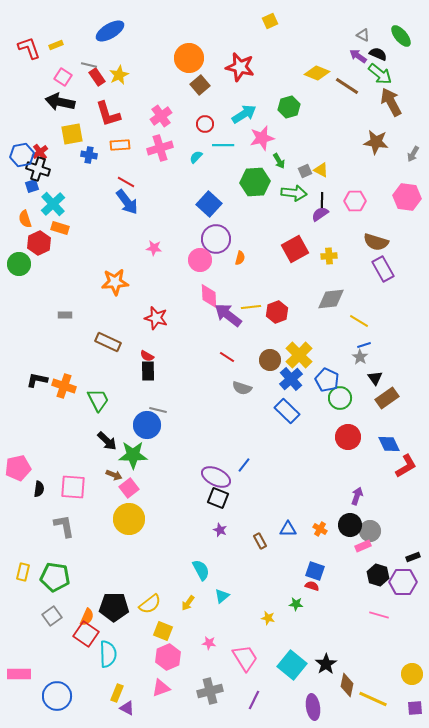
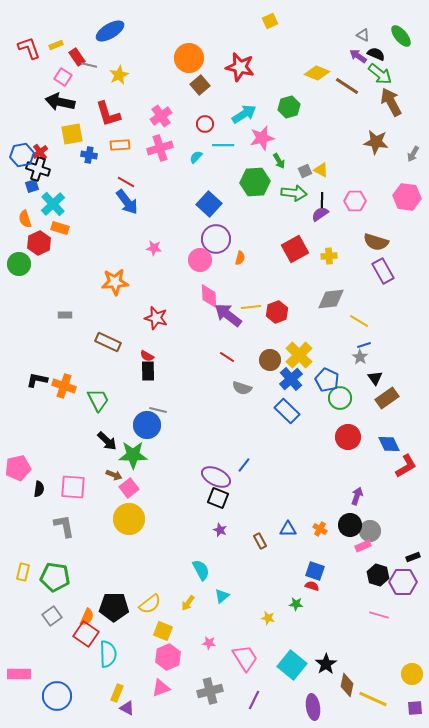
black semicircle at (378, 54): moved 2 px left
red rectangle at (97, 77): moved 20 px left, 20 px up
purple rectangle at (383, 269): moved 2 px down
